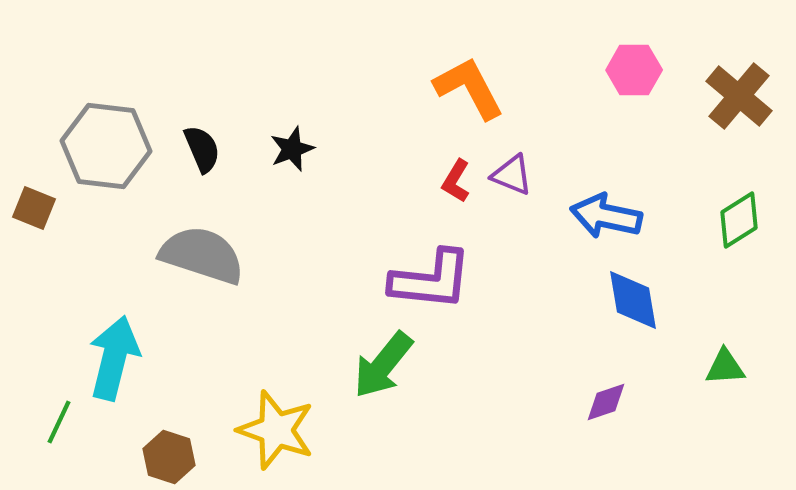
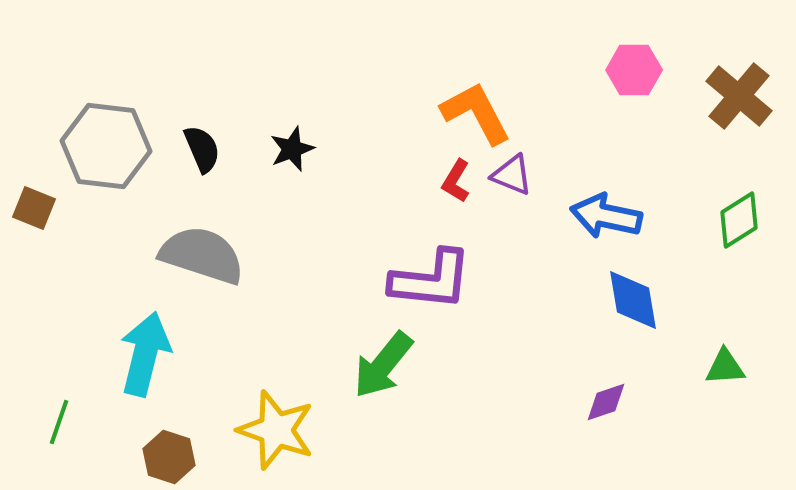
orange L-shape: moved 7 px right, 25 px down
cyan arrow: moved 31 px right, 4 px up
green line: rotated 6 degrees counterclockwise
